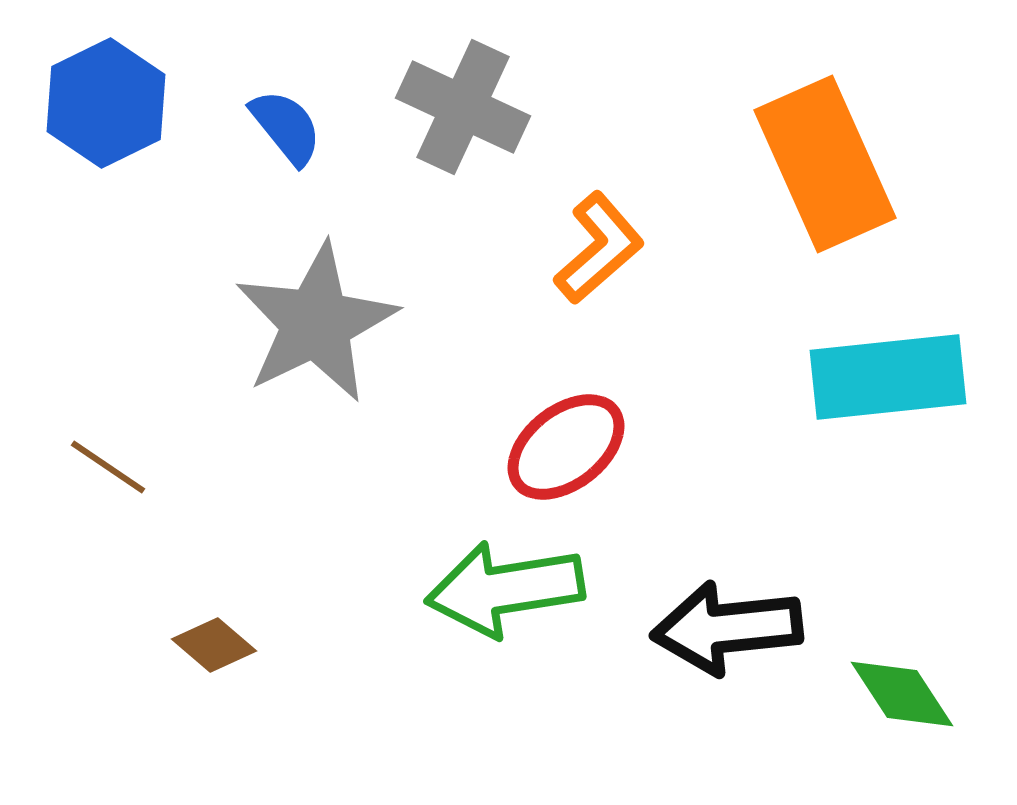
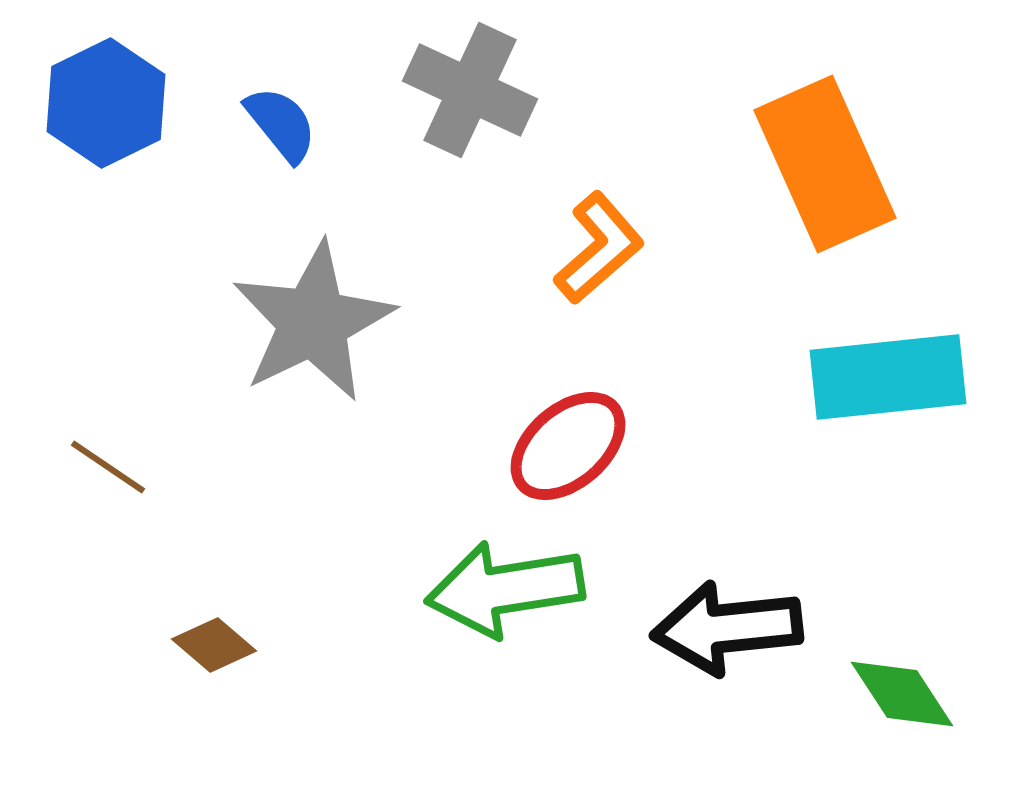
gray cross: moved 7 px right, 17 px up
blue semicircle: moved 5 px left, 3 px up
gray star: moved 3 px left, 1 px up
red ellipse: moved 2 px right, 1 px up; rotated 3 degrees counterclockwise
